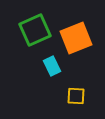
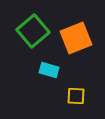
green square: moved 2 px left, 1 px down; rotated 16 degrees counterclockwise
cyan rectangle: moved 3 px left, 4 px down; rotated 48 degrees counterclockwise
